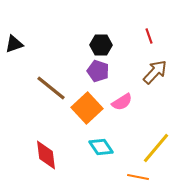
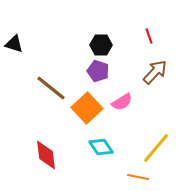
black triangle: rotated 36 degrees clockwise
